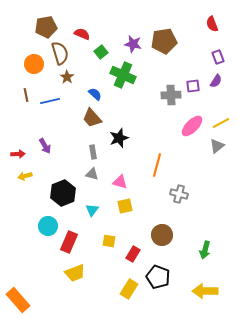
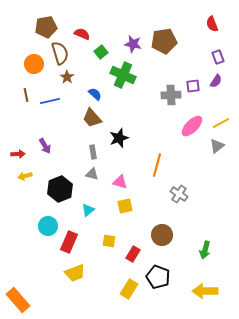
black hexagon at (63, 193): moved 3 px left, 4 px up
gray cross at (179, 194): rotated 18 degrees clockwise
cyan triangle at (92, 210): moved 4 px left; rotated 16 degrees clockwise
